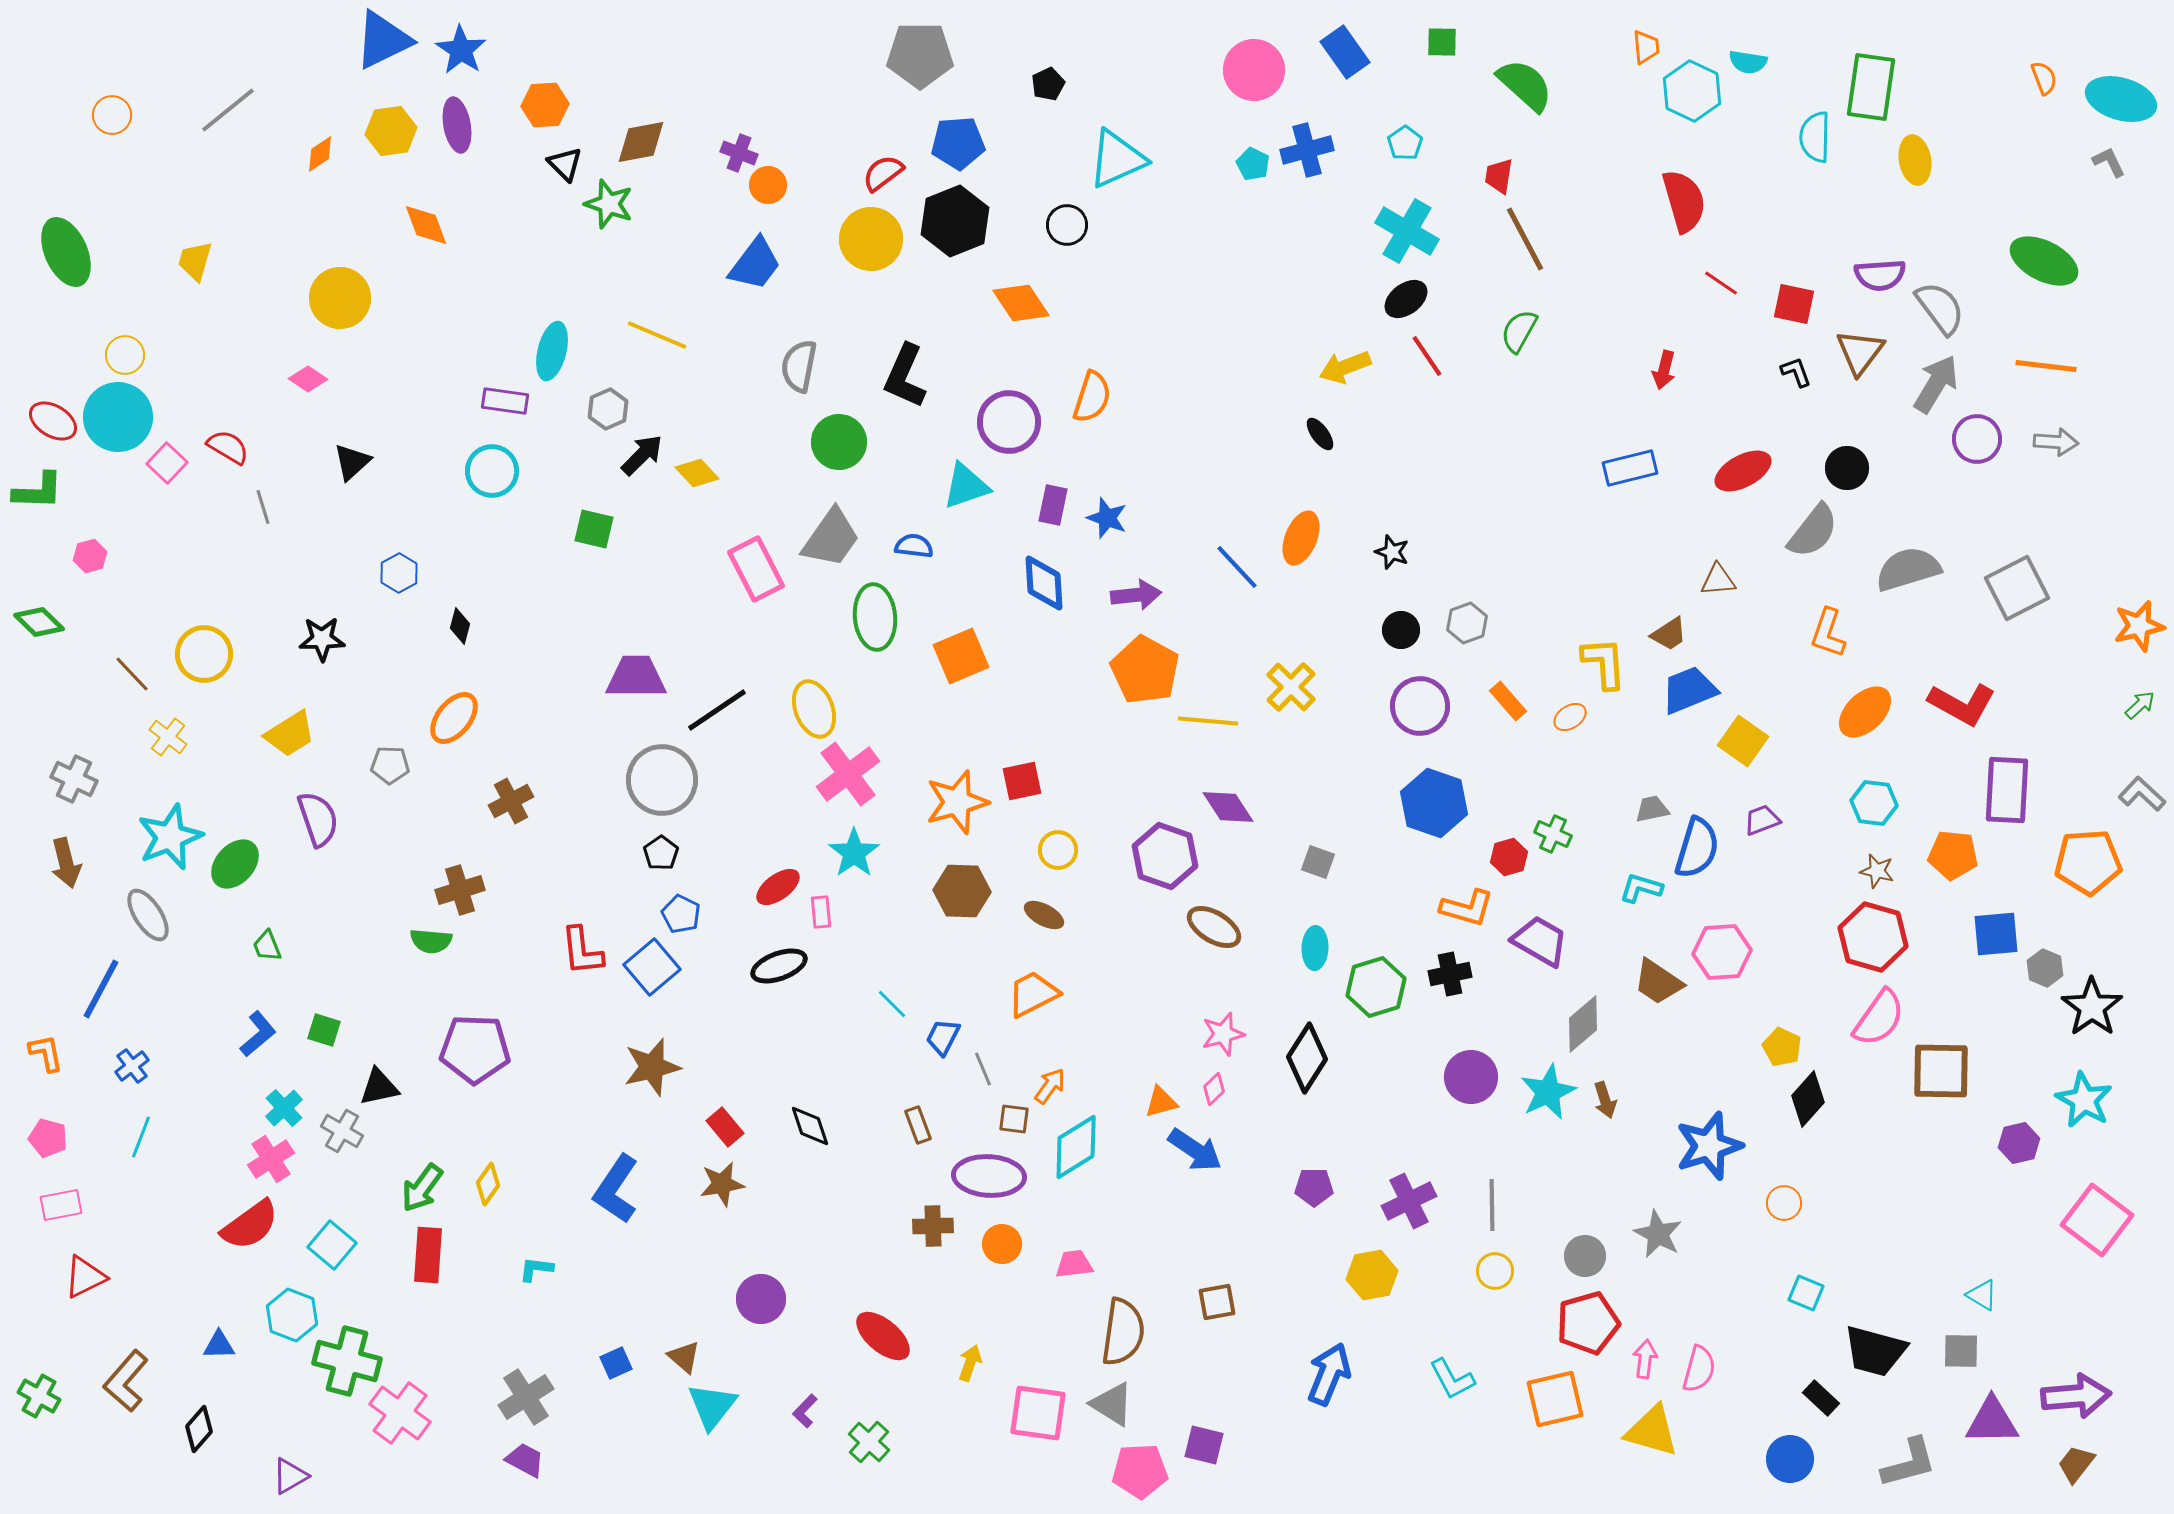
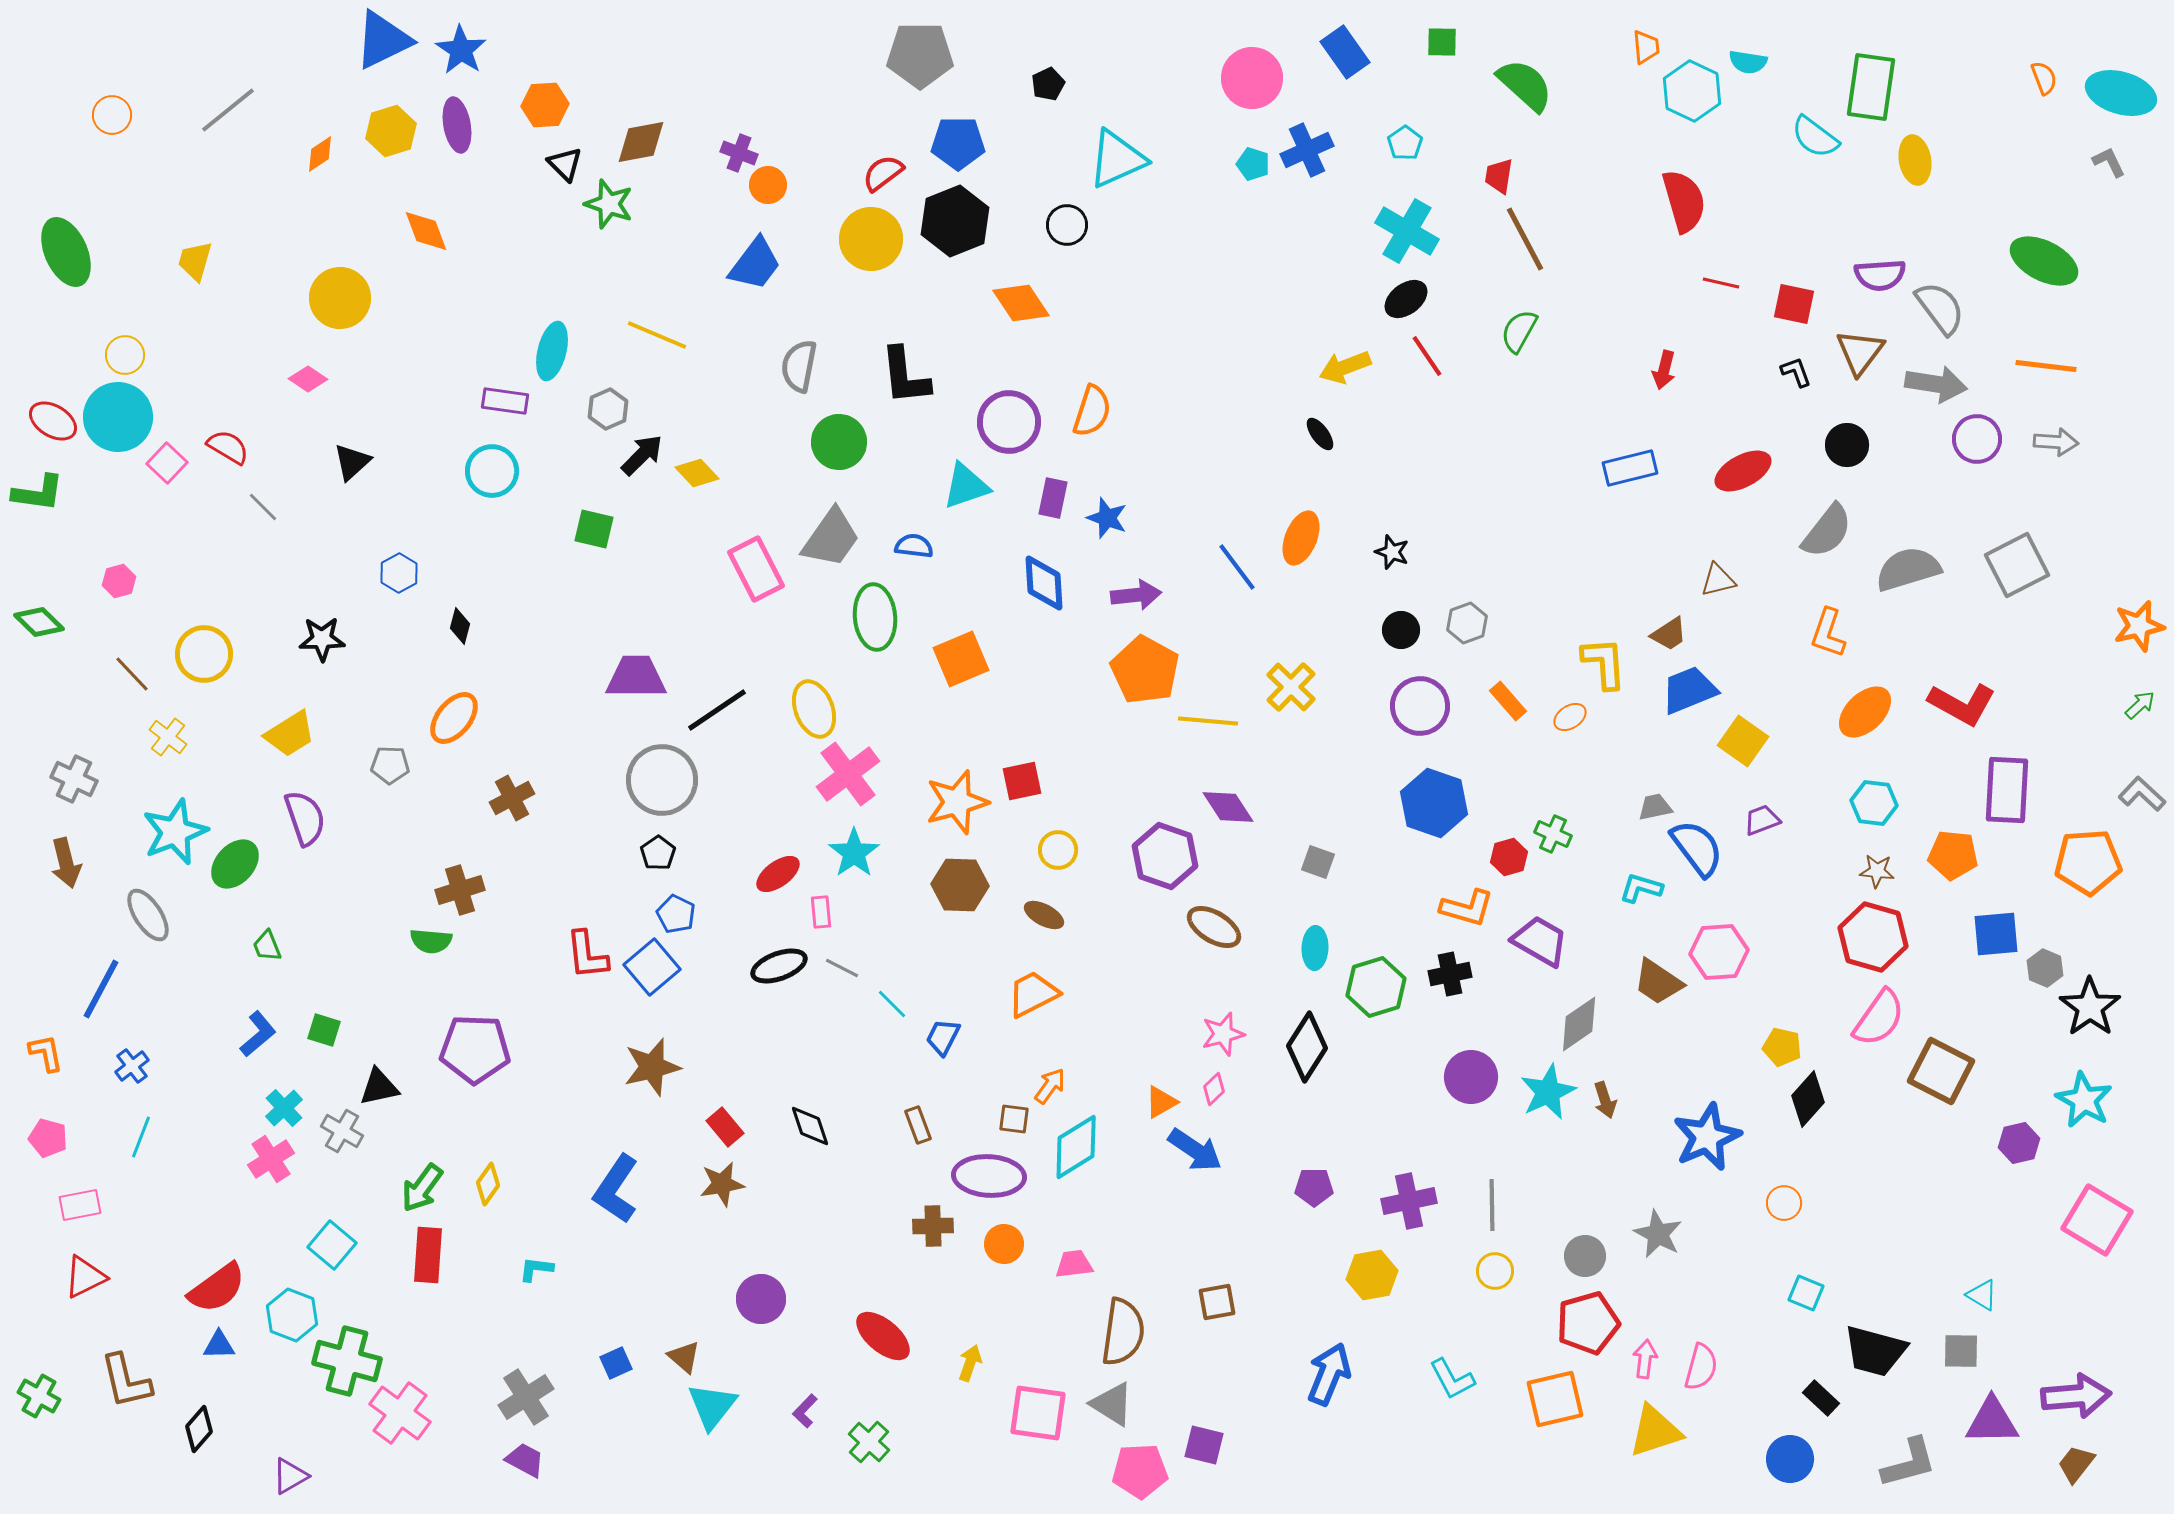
pink circle at (1254, 70): moved 2 px left, 8 px down
cyan ellipse at (2121, 99): moved 6 px up
yellow hexagon at (391, 131): rotated 9 degrees counterclockwise
cyan semicircle at (1815, 137): rotated 54 degrees counterclockwise
blue pentagon at (958, 143): rotated 4 degrees clockwise
blue cross at (1307, 150): rotated 9 degrees counterclockwise
cyan pentagon at (1253, 164): rotated 8 degrees counterclockwise
orange diamond at (426, 225): moved 6 px down
red line at (1721, 283): rotated 21 degrees counterclockwise
black L-shape at (905, 376): rotated 30 degrees counterclockwise
gray arrow at (1936, 384): rotated 68 degrees clockwise
orange semicircle at (1092, 397): moved 14 px down
black circle at (1847, 468): moved 23 px up
green L-shape at (38, 491): moved 2 px down; rotated 6 degrees clockwise
purple rectangle at (1053, 505): moved 7 px up
gray line at (263, 507): rotated 28 degrees counterclockwise
gray semicircle at (1813, 531): moved 14 px right
pink hexagon at (90, 556): moved 29 px right, 25 px down
blue line at (1237, 567): rotated 6 degrees clockwise
brown triangle at (1718, 580): rotated 9 degrees counterclockwise
gray square at (2017, 588): moved 23 px up
orange square at (961, 656): moved 3 px down
brown cross at (511, 801): moved 1 px right, 3 px up
gray trapezoid at (1652, 809): moved 3 px right, 2 px up
purple semicircle at (318, 819): moved 13 px left, 1 px up
cyan star at (170, 837): moved 5 px right, 5 px up
blue semicircle at (1697, 848): rotated 54 degrees counterclockwise
black pentagon at (661, 853): moved 3 px left
brown star at (1877, 871): rotated 8 degrees counterclockwise
red ellipse at (778, 887): moved 13 px up
brown hexagon at (962, 891): moved 2 px left, 6 px up
blue pentagon at (681, 914): moved 5 px left
red L-shape at (582, 951): moved 5 px right, 4 px down
pink hexagon at (1722, 952): moved 3 px left
black star at (2092, 1007): moved 2 px left
gray diamond at (1583, 1024): moved 4 px left; rotated 6 degrees clockwise
yellow pentagon at (1782, 1047): rotated 12 degrees counterclockwise
black diamond at (1307, 1058): moved 11 px up
gray line at (983, 1069): moved 141 px left, 101 px up; rotated 40 degrees counterclockwise
brown square at (1941, 1071): rotated 26 degrees clockwise
orange triangle at (1161, 1102): rotated 15 degrees counterclockwise
blue star at (1709, 1146): moved 2 px left, 9 px up; rotated 6 degrees counterclockwise
purple cross at (1409, 1201): rotated 14 degrees clockwise
pink rectangle at (61, 1205): moved 19 px right
pink square at (2097, 1220): rotated 6 degrees counterclockwise
red semicircle at (250, 1225): moved 33 px left, 63 px down
orange circle at (1002, 1244): moved 2 px right
pink semicircle at (1699, 1369): moved 2 px right, 2 px up
brown L-shape at (126, 1381): rotated 54 degrees counterclockwise
yellow triangle at (1652, 1431): moved 3 px right; rotated 34 degrees counterclockwise
